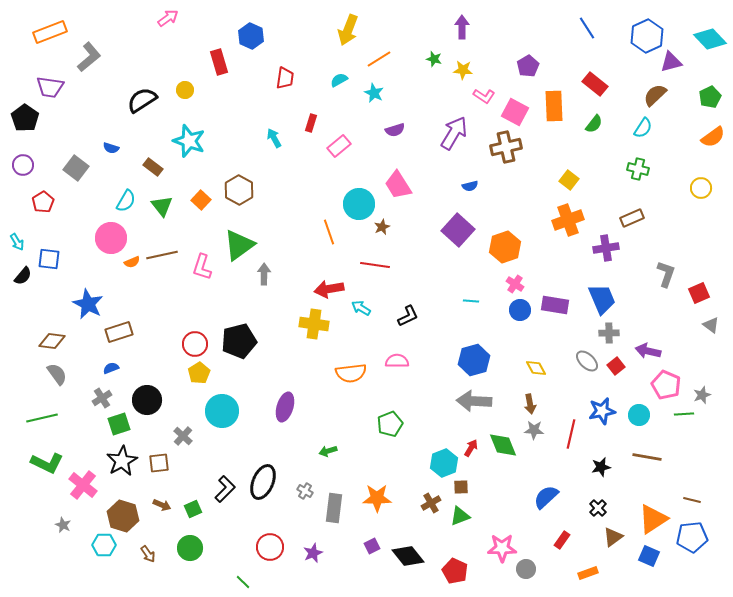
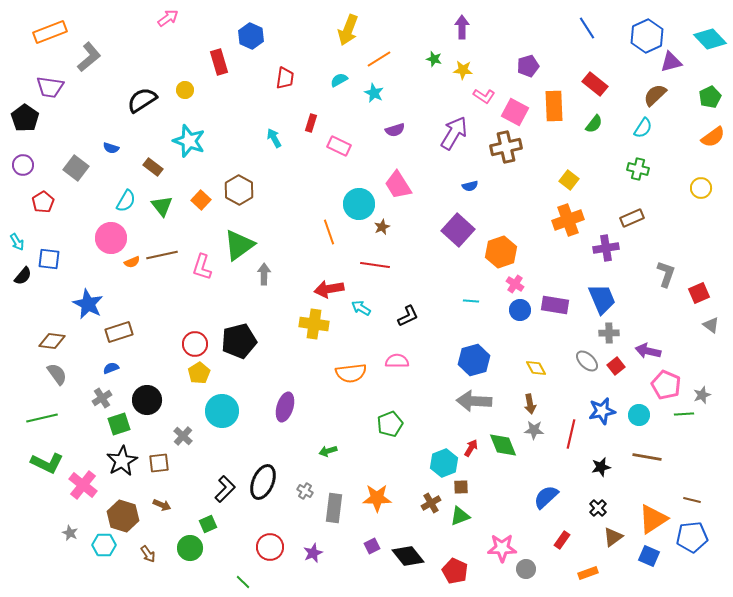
purple pentagon at (528, 66): rotated 15 degrees clockwise
pink rectangle at (339, 146): rotated 65 degrees clockwise
orange hexagon at (505, 247): moved 4 px left, 5 px down
green square at (193, 509): moved 15 px right, 15 px down
gray star at (63, 525): moved 7 px right, 8 px down
